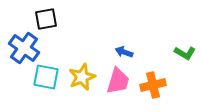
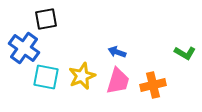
blue arrow: moved 7 px left
yellow star: moved 1 px up
